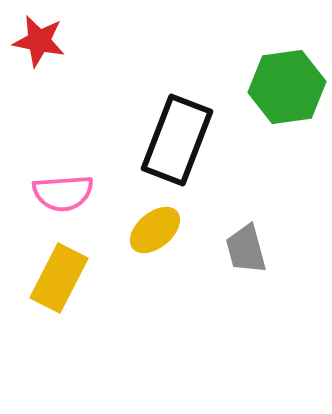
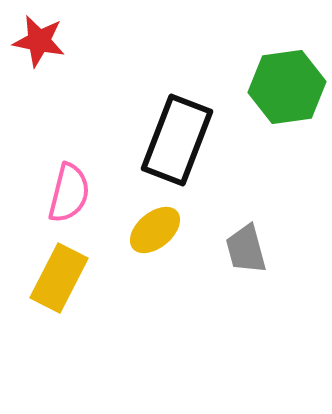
pink semicircle: moved 6 px right; rotated 72 degrees counterclockwise
